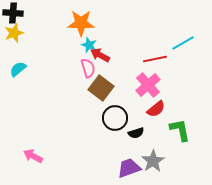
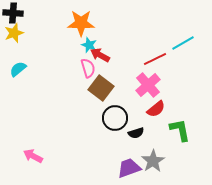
red line: rotated 15 degrees counterclockwise
